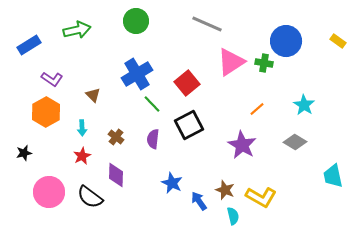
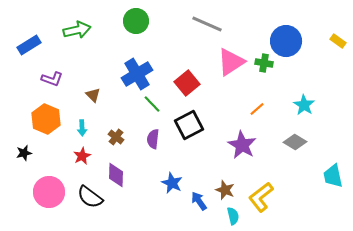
purple L-shape: rotated 15 degrees counterclockwise
orange hexagon: moved 7 px down; rotated 8 degrees counterclockwise
yellow L-shape: rotated 112 degrees clockwise
